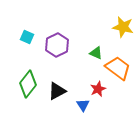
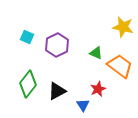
orange trapezoid: moved 2 px right, 2 px up
